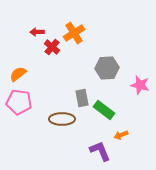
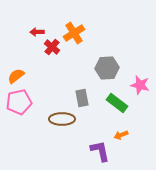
orange semicircle: moved 2 px left, 2 px down
pink pentagon: rotated 20 degrees counterclockwise
green rectangle: moved 13 px right, 7 px up
purple L-shape: rotated 10 degrees clockwise
